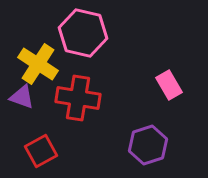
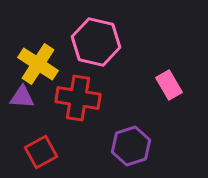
pink hexagon: moved 13 px right, 9 px down
purple triangle: rotated 16 degrees counterclockwise
purple hexagon: moved 17 px left, 1 px down
red square: moved 1 px down
